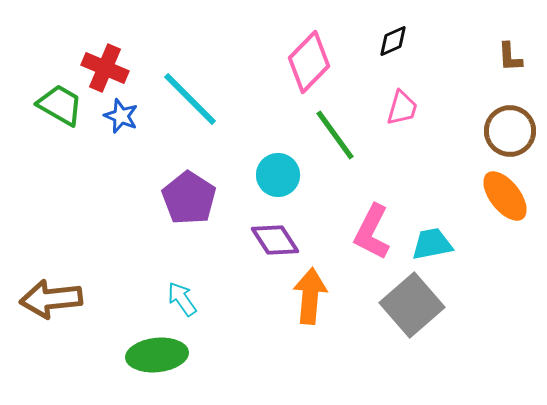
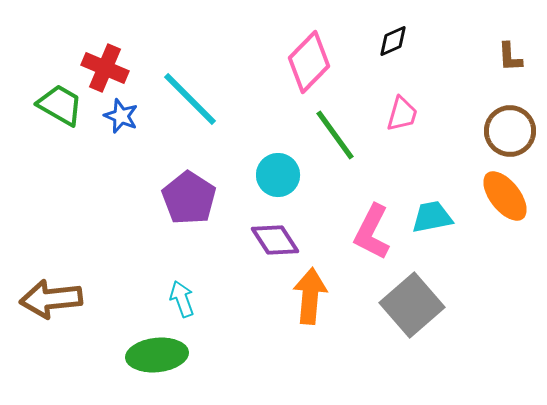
pink trapezoid: moved 6 px down
cyan trapezoid: moved 27 px up
cyan arrow: rotated 15 degrees clockwise
